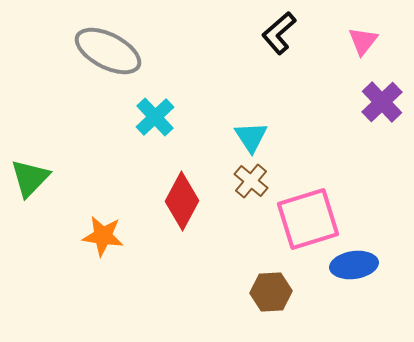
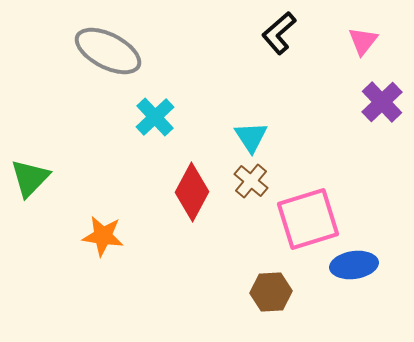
red diamond: moved 10 px right, 9 px up
